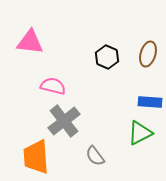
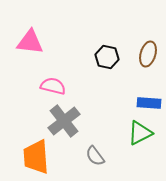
black hexagon: rotated 10 degrees counterclockwise
blue rectangle: moved 1 px left, 1 px down
